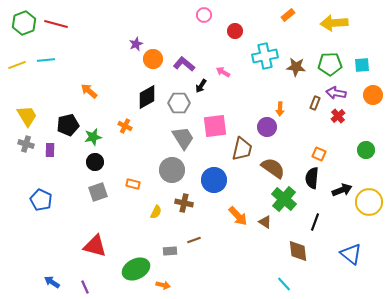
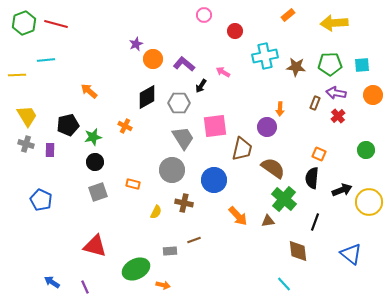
yellow line at (17, 65): moved 10 px down; rotated 18 degrees clockwise
brown triangle at (265, 222): moved 3 px right, 1 px up; rotated 40 degrees counterclockwise
